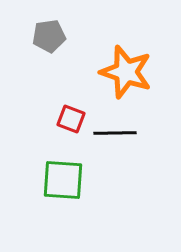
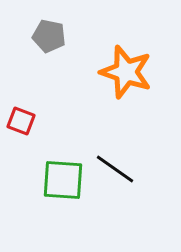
gray pentagon: rotated 20 degrees clockwise
red square: moved 50 px left, 2 px down
black line: moved 36 px down; rotated 36 degrees clockwise
